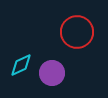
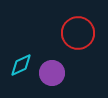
red circle: moved 1 px right, 1 px down
